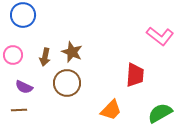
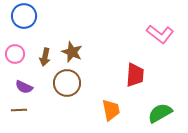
blue circle: moved 1 px right, 1 px down
pink L-shape: moved 2 px up
pink circle: moved 2 px right, 1 px up
orange trapezoid: rotated 55 degrees counterclockwise
